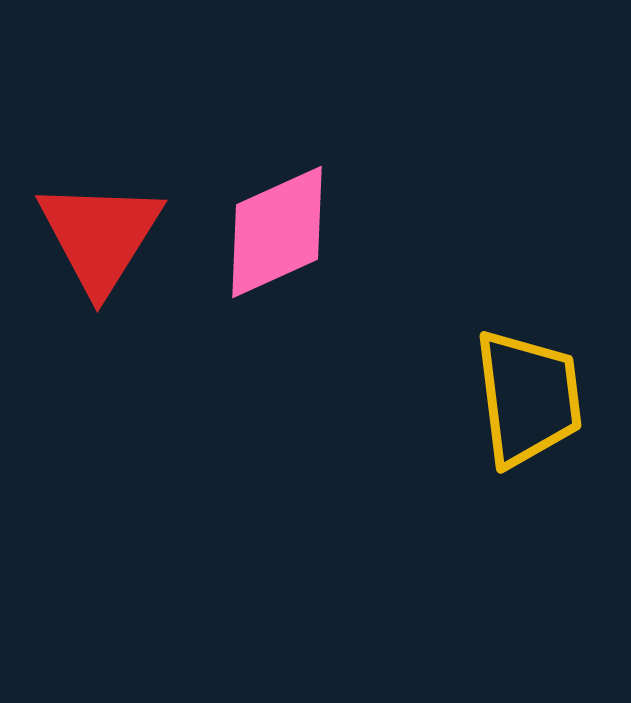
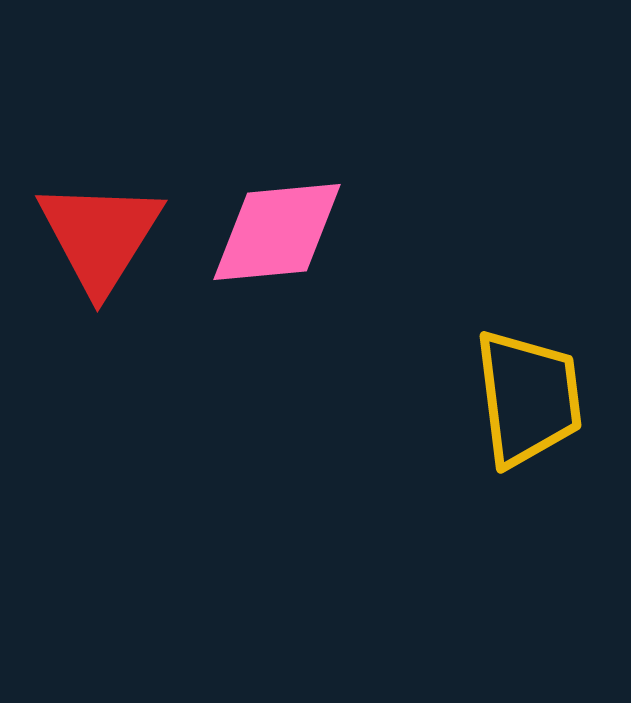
pink diamond: rotated 19 degrees clockwise
